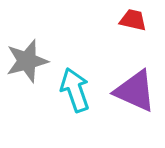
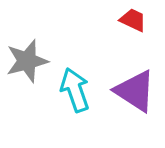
red trapezoid: rotated 12 degrees clockwise
purple triangle: rotated 9 degrees clockwise
